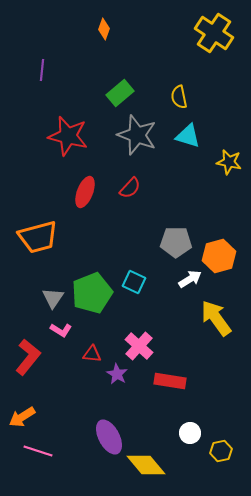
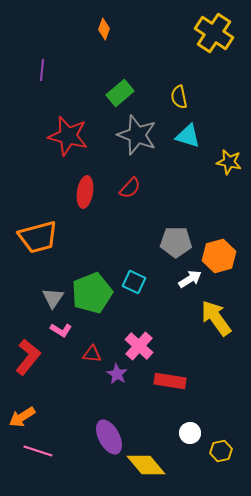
red ellipse: rotated 12 degrees counterclockwise
